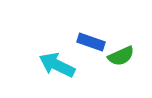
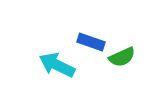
green semicircle: moved 1 px right, 1 px down
